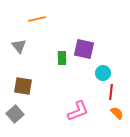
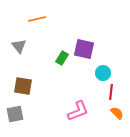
green rectangle: rotated 32 degrees clockwise
gray square: rotated 30 degrees clockwise
